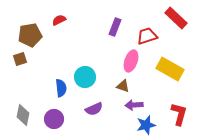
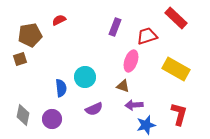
yellow rectangle: moved 6 px right
purple circle: moved 2 px left
